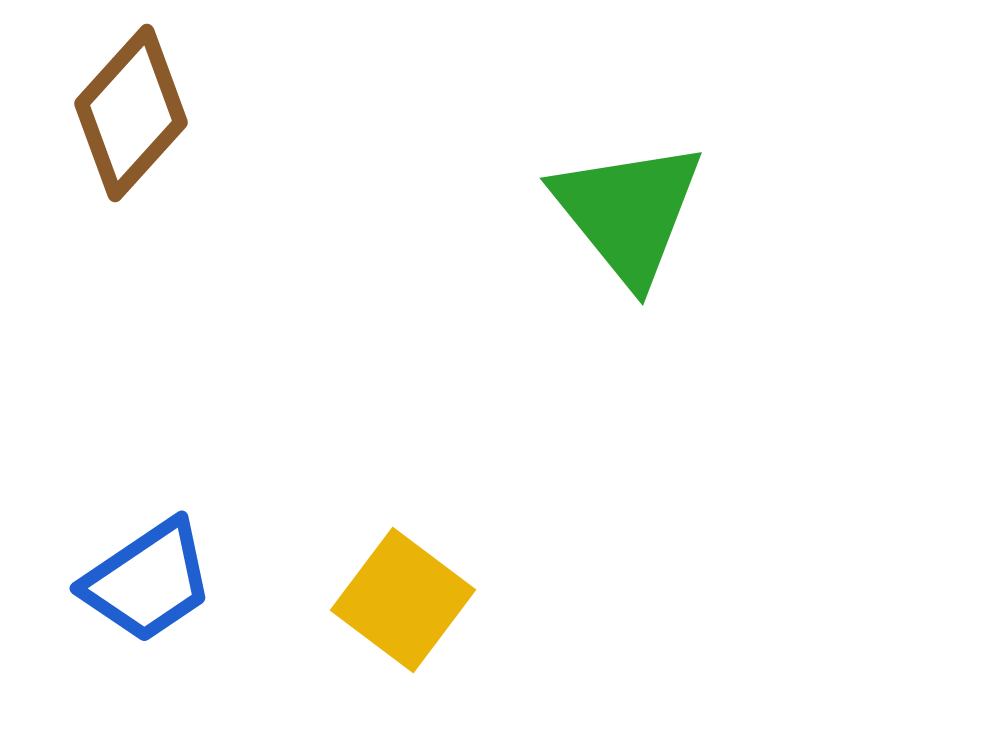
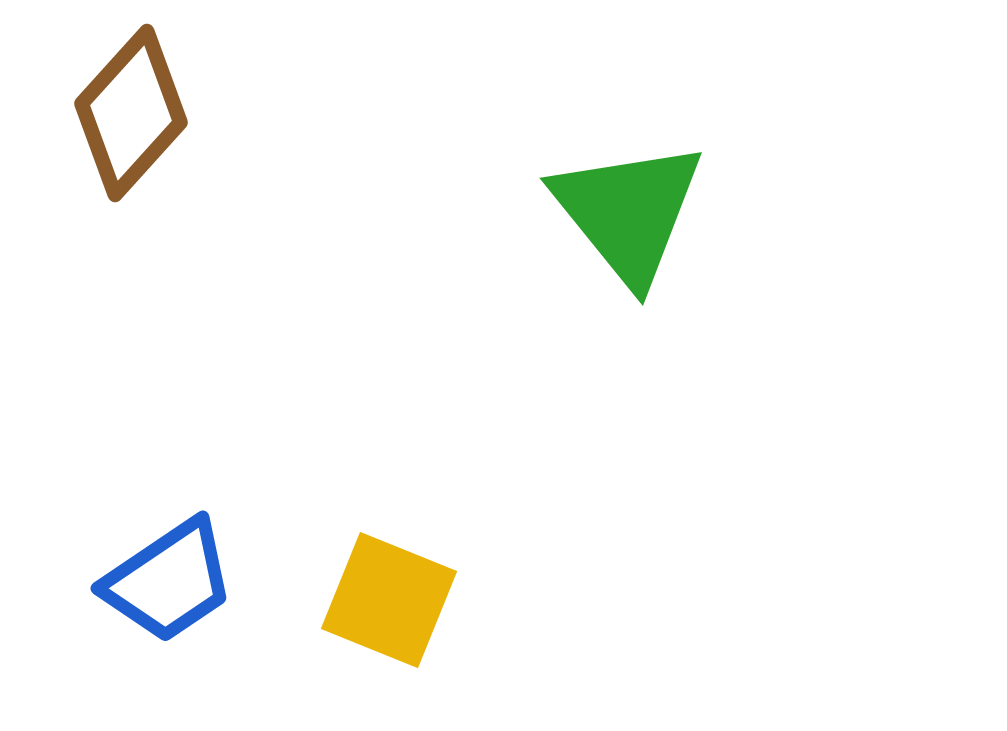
blue trapezoid: moved 21 px right
yellow square: moved 14 px left; rotated 15 degrees counterclockwise
